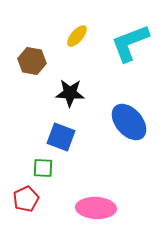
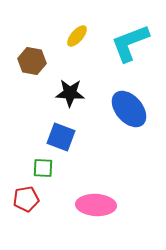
blue ellipse: moved 13 px up
red pentagon: rotated 15 degrees clockwise
pink ellipse: moved 3 px up
